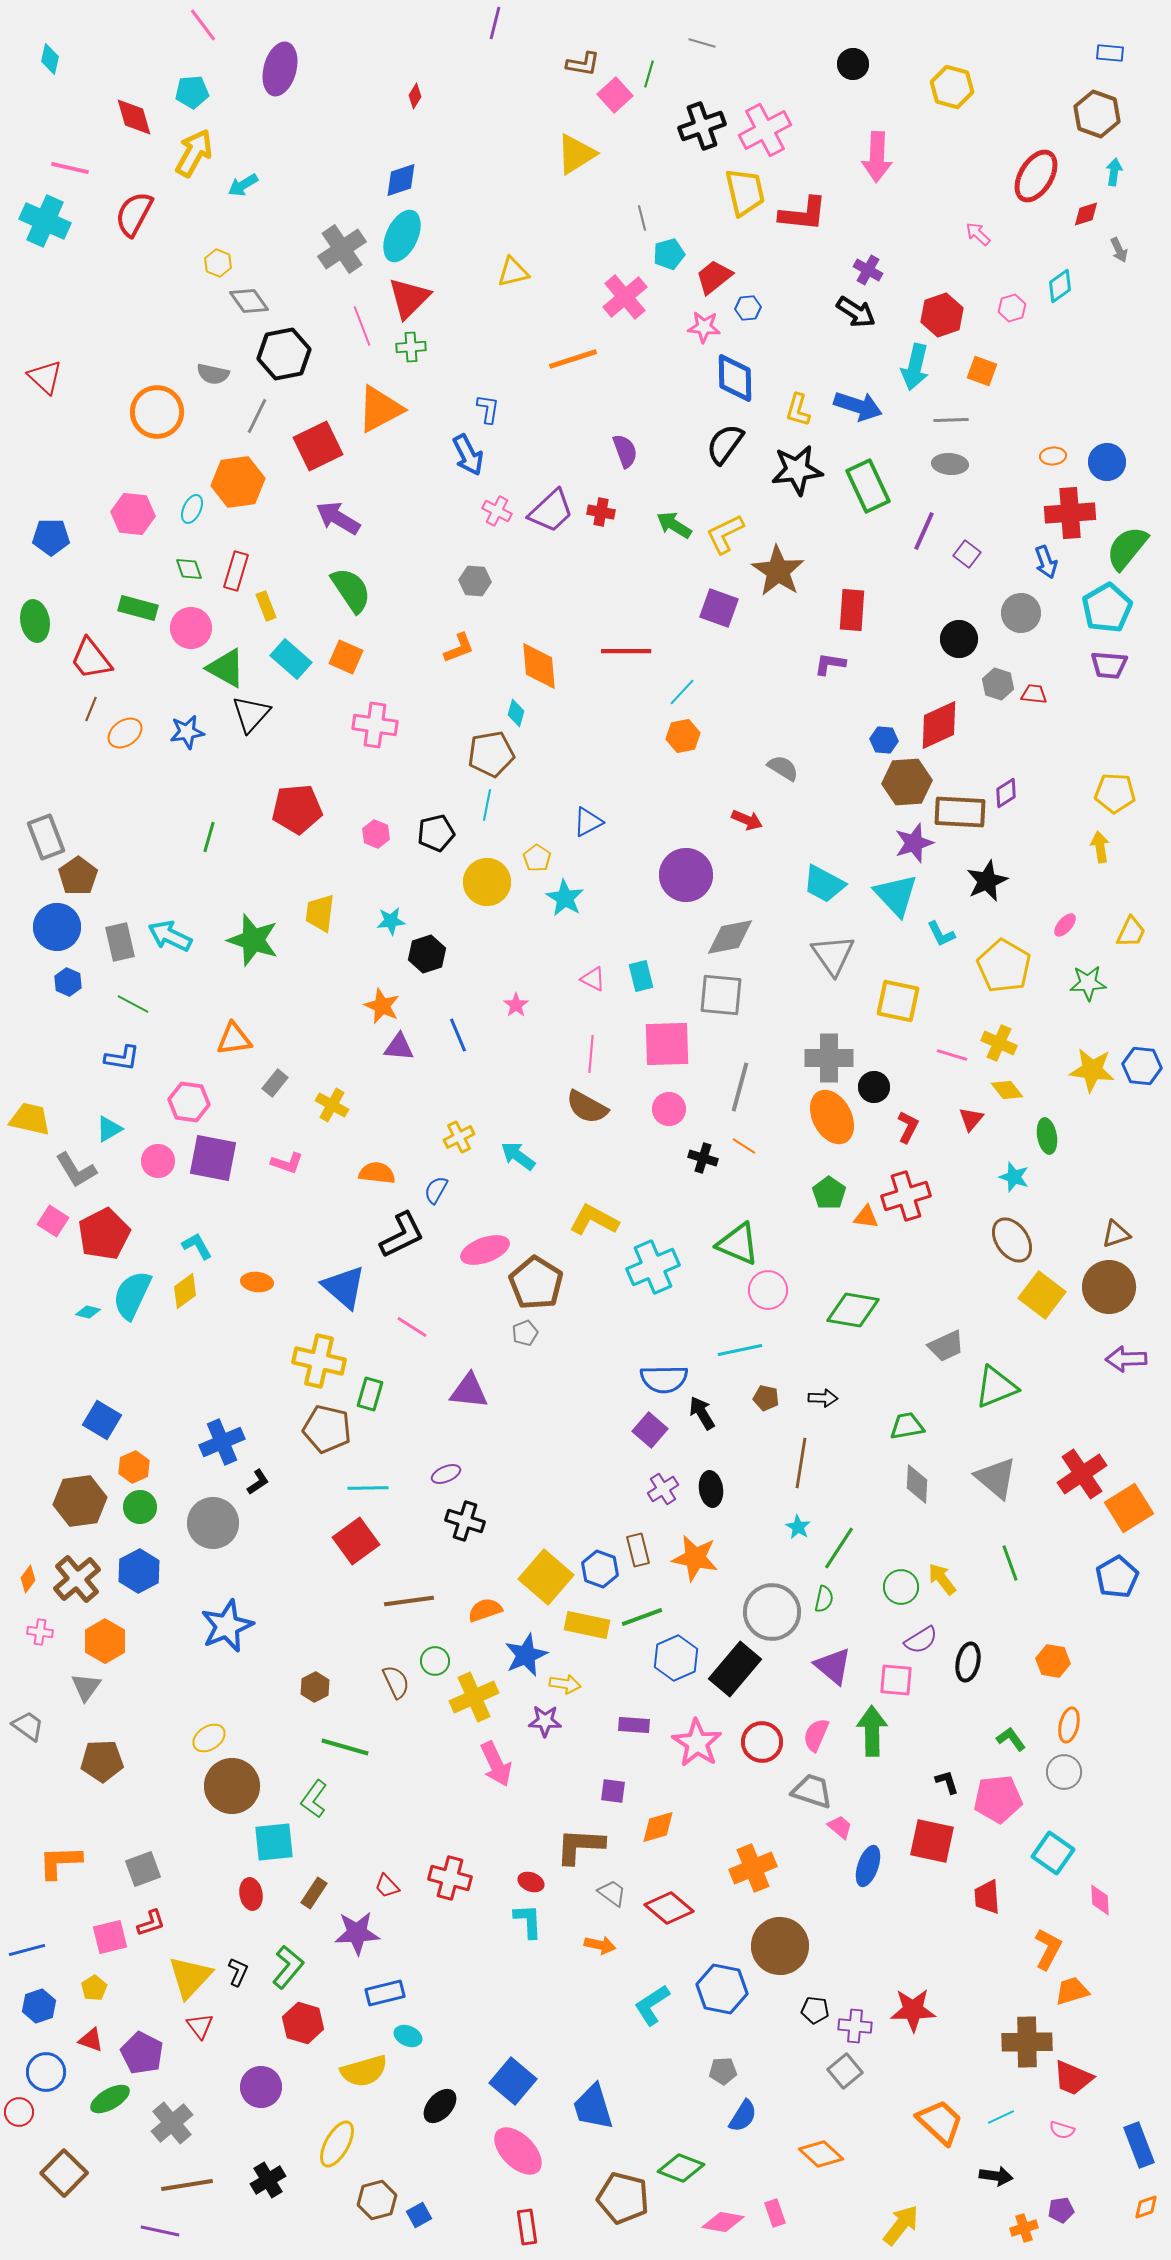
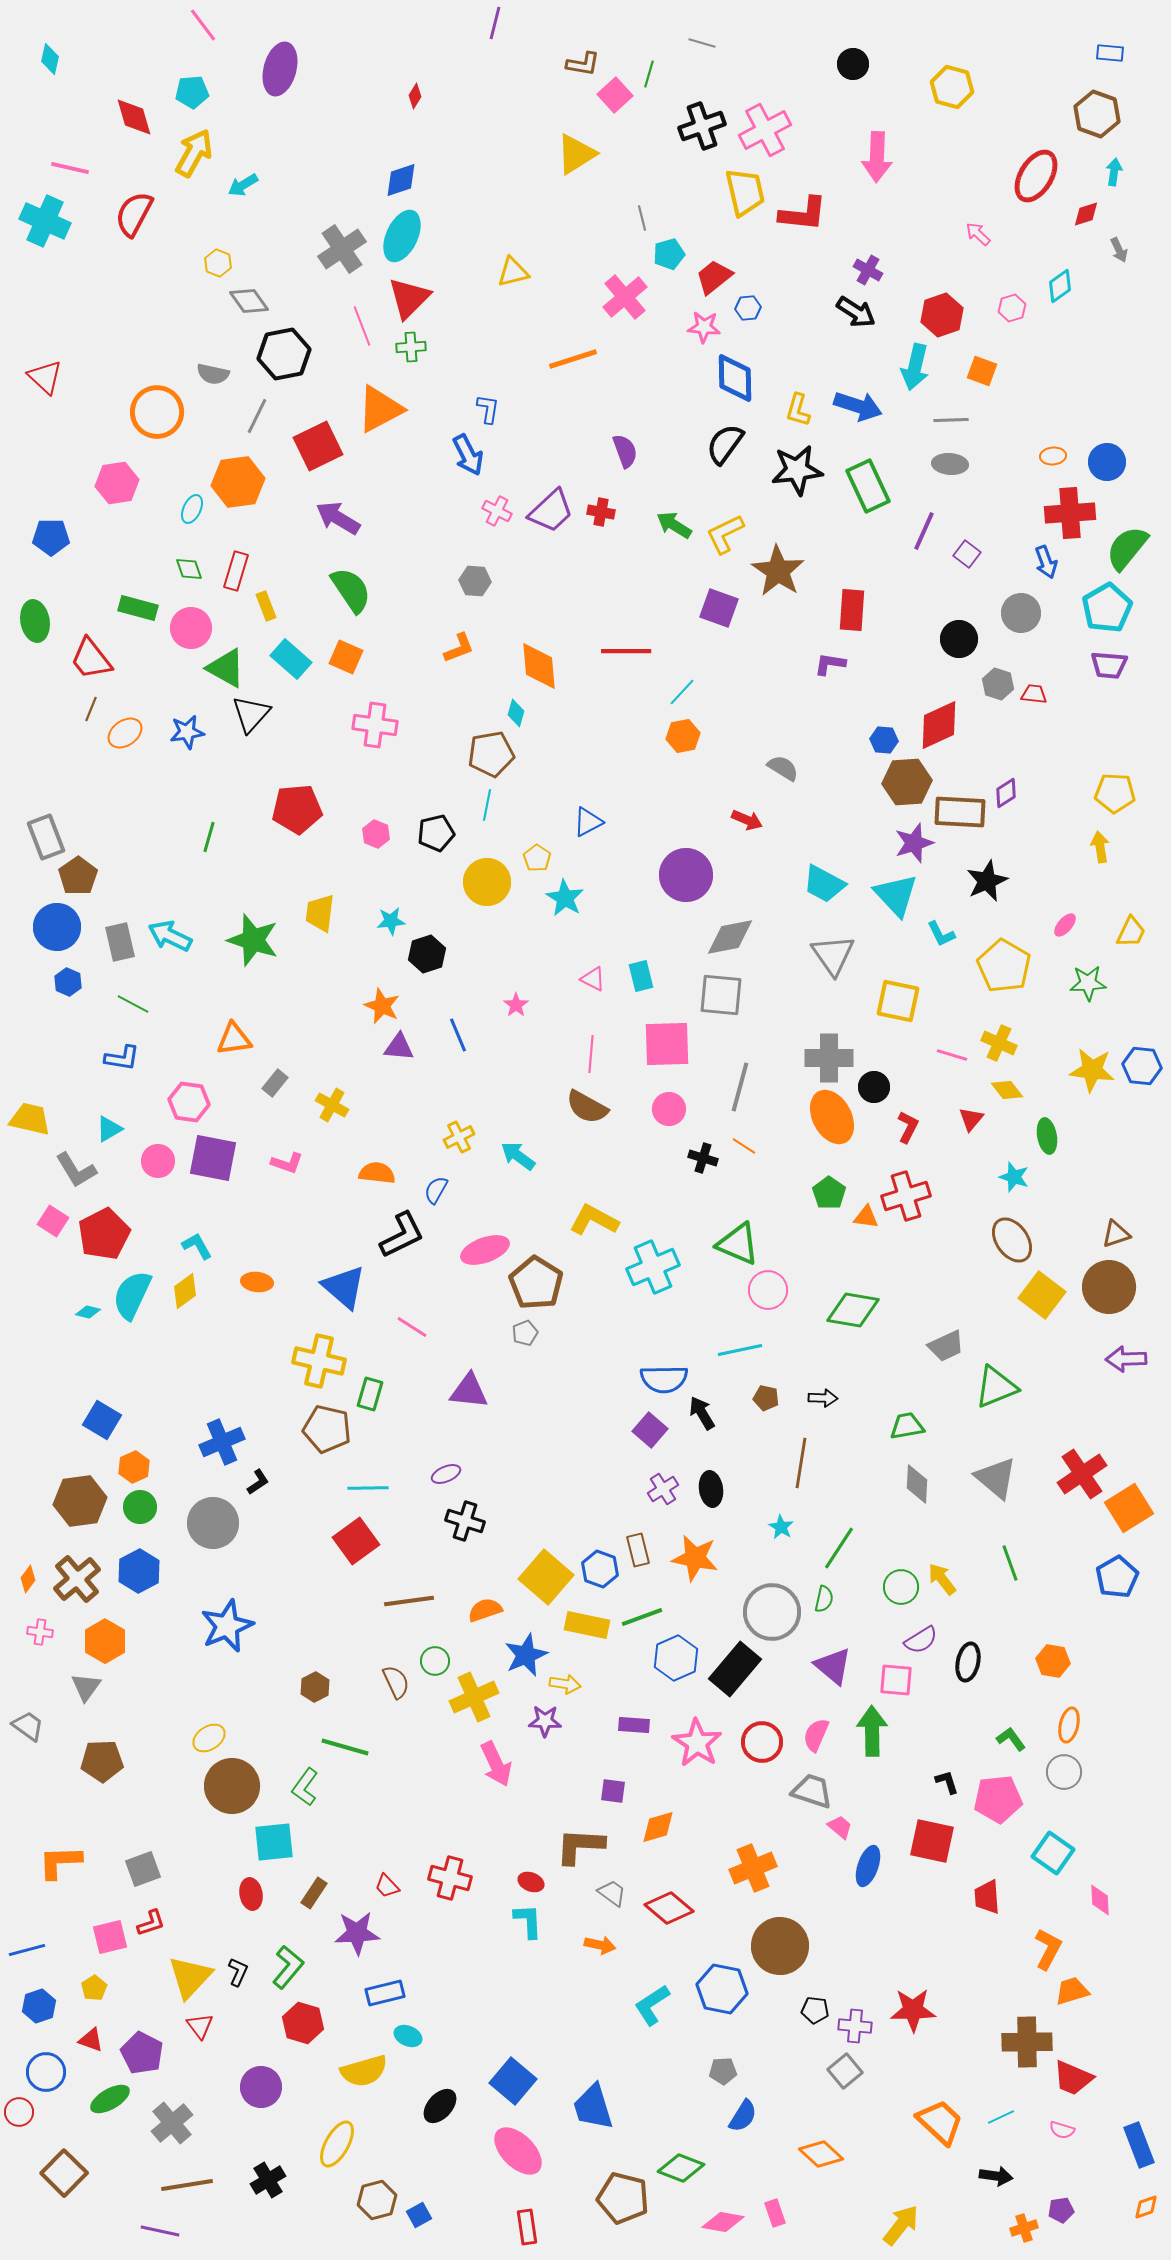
pink hexagon at (133, 514): moved 16 px left, 31 px up; rotated 15 degrees counterclockwise
cyan star at (798, 1527): moved 17 px left
green L-shape at (314, 1799): moved 9 px left, 12 px up
